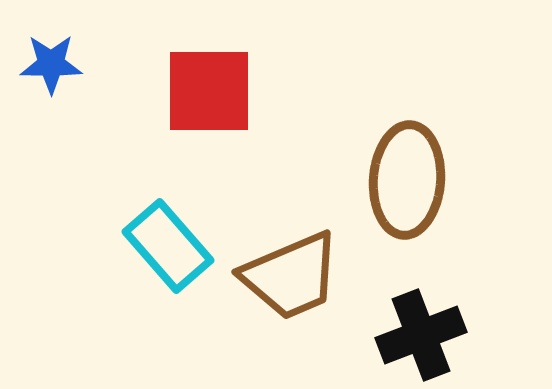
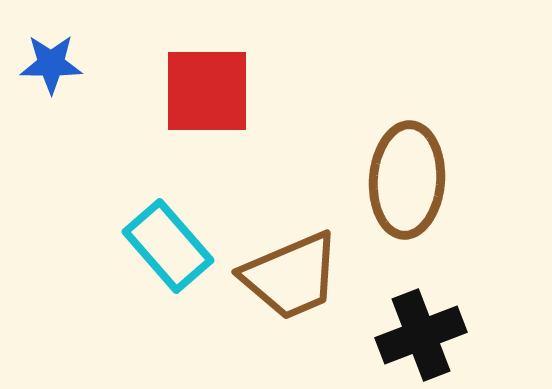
red square: moved 2 px left
